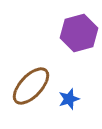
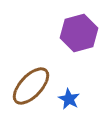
blue star: rotated 25 degrees counterclockwise
